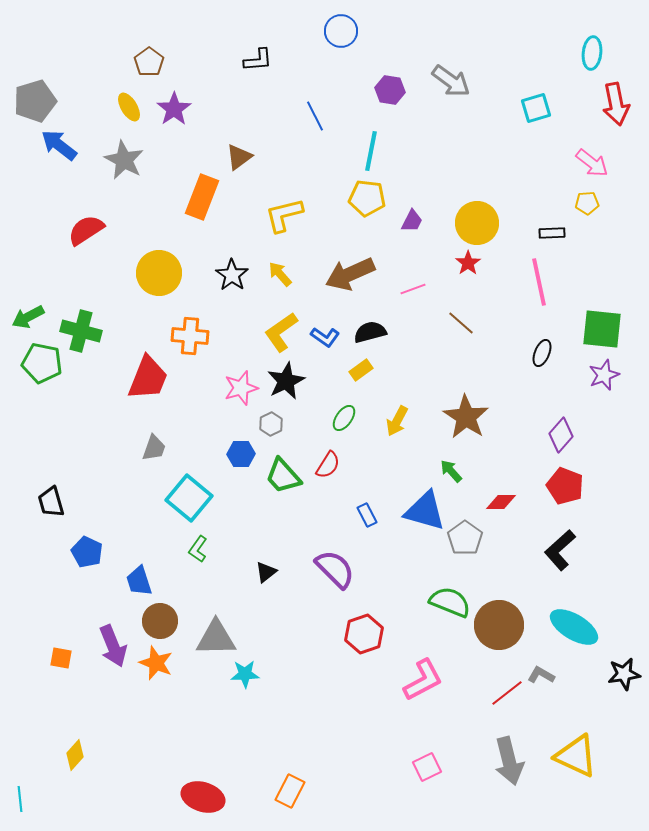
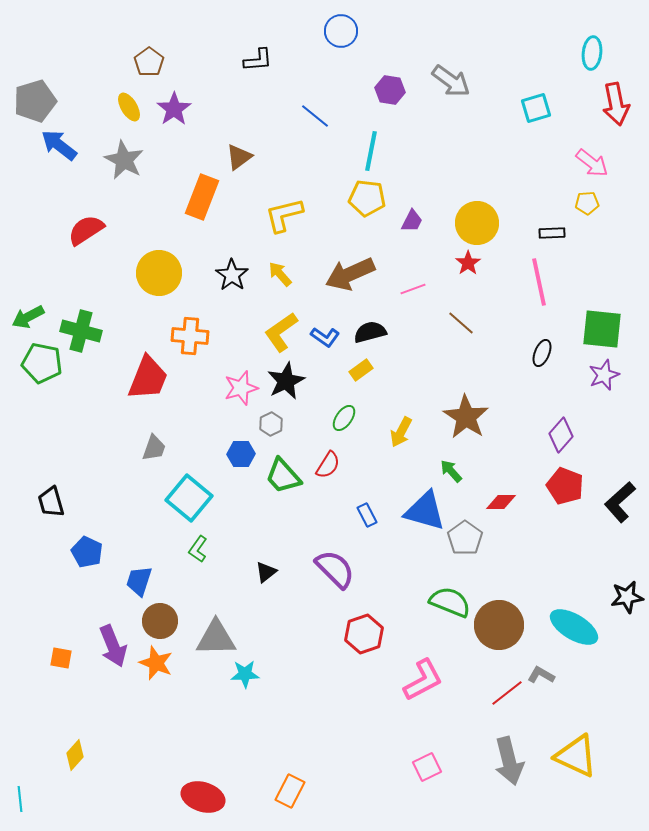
blue line at (315, 116): rotated 24 degrees counterclockwise
yellow arrow at (397, 421): moved 4 px right, 11 px down
black L-shape at (560, 550): moved 60 px right, 48 px up
blue trapezoid at (139, 581): rotated 36 degrees clockwise
black star at (624, 674): moved 3 px right, 77 px up
